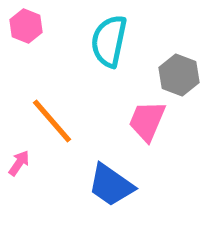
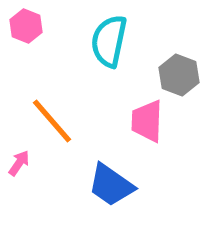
pink trapezoid: rotated 21 degrees counterclockwise
